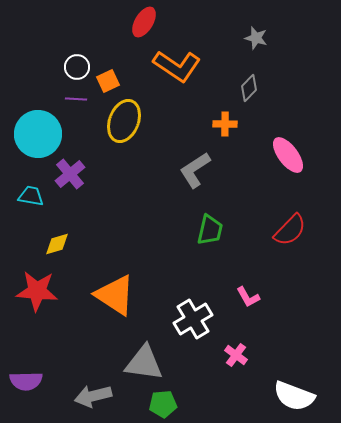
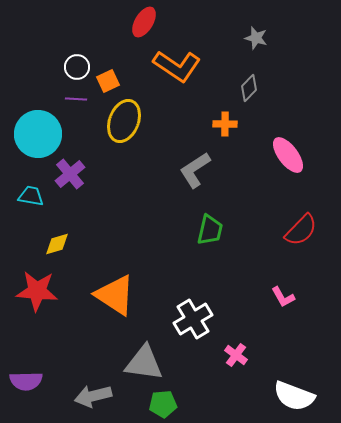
red semicircle: moved 11 px right
pink L-shape: moved 35 px right
